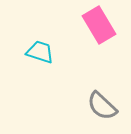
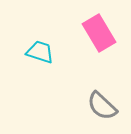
pink rectangle: moved 8 px down
